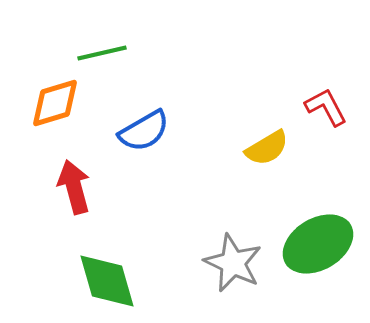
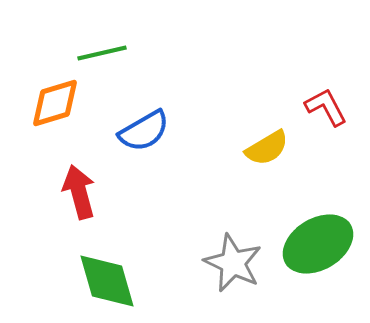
red arrow: moved 5 px right, 5 px down
